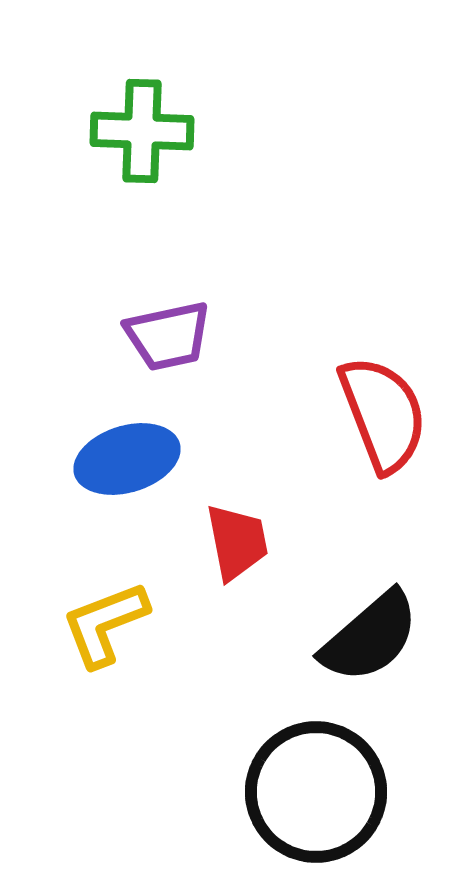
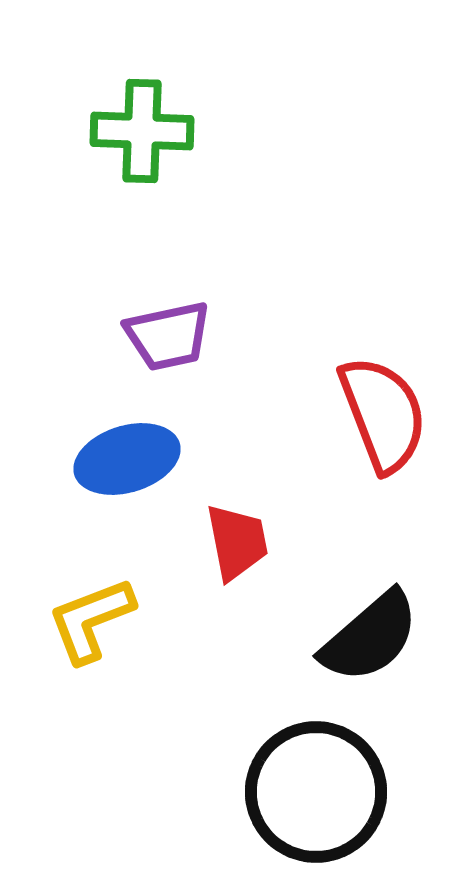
yellow L-shape: moved 14 px left, 4 px up
